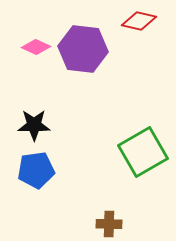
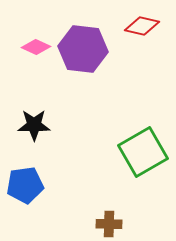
red diamond: moved 3 px right, 5 px down
blue pentagon: moved 11 px left, 15 px down
